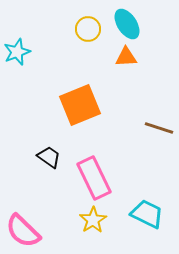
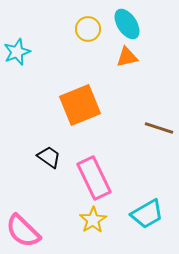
orange triangle: moved 1 px right; rotated 10 degrees counterclockwise
cyan trapezoid: rotated 124 degrees clockwise
